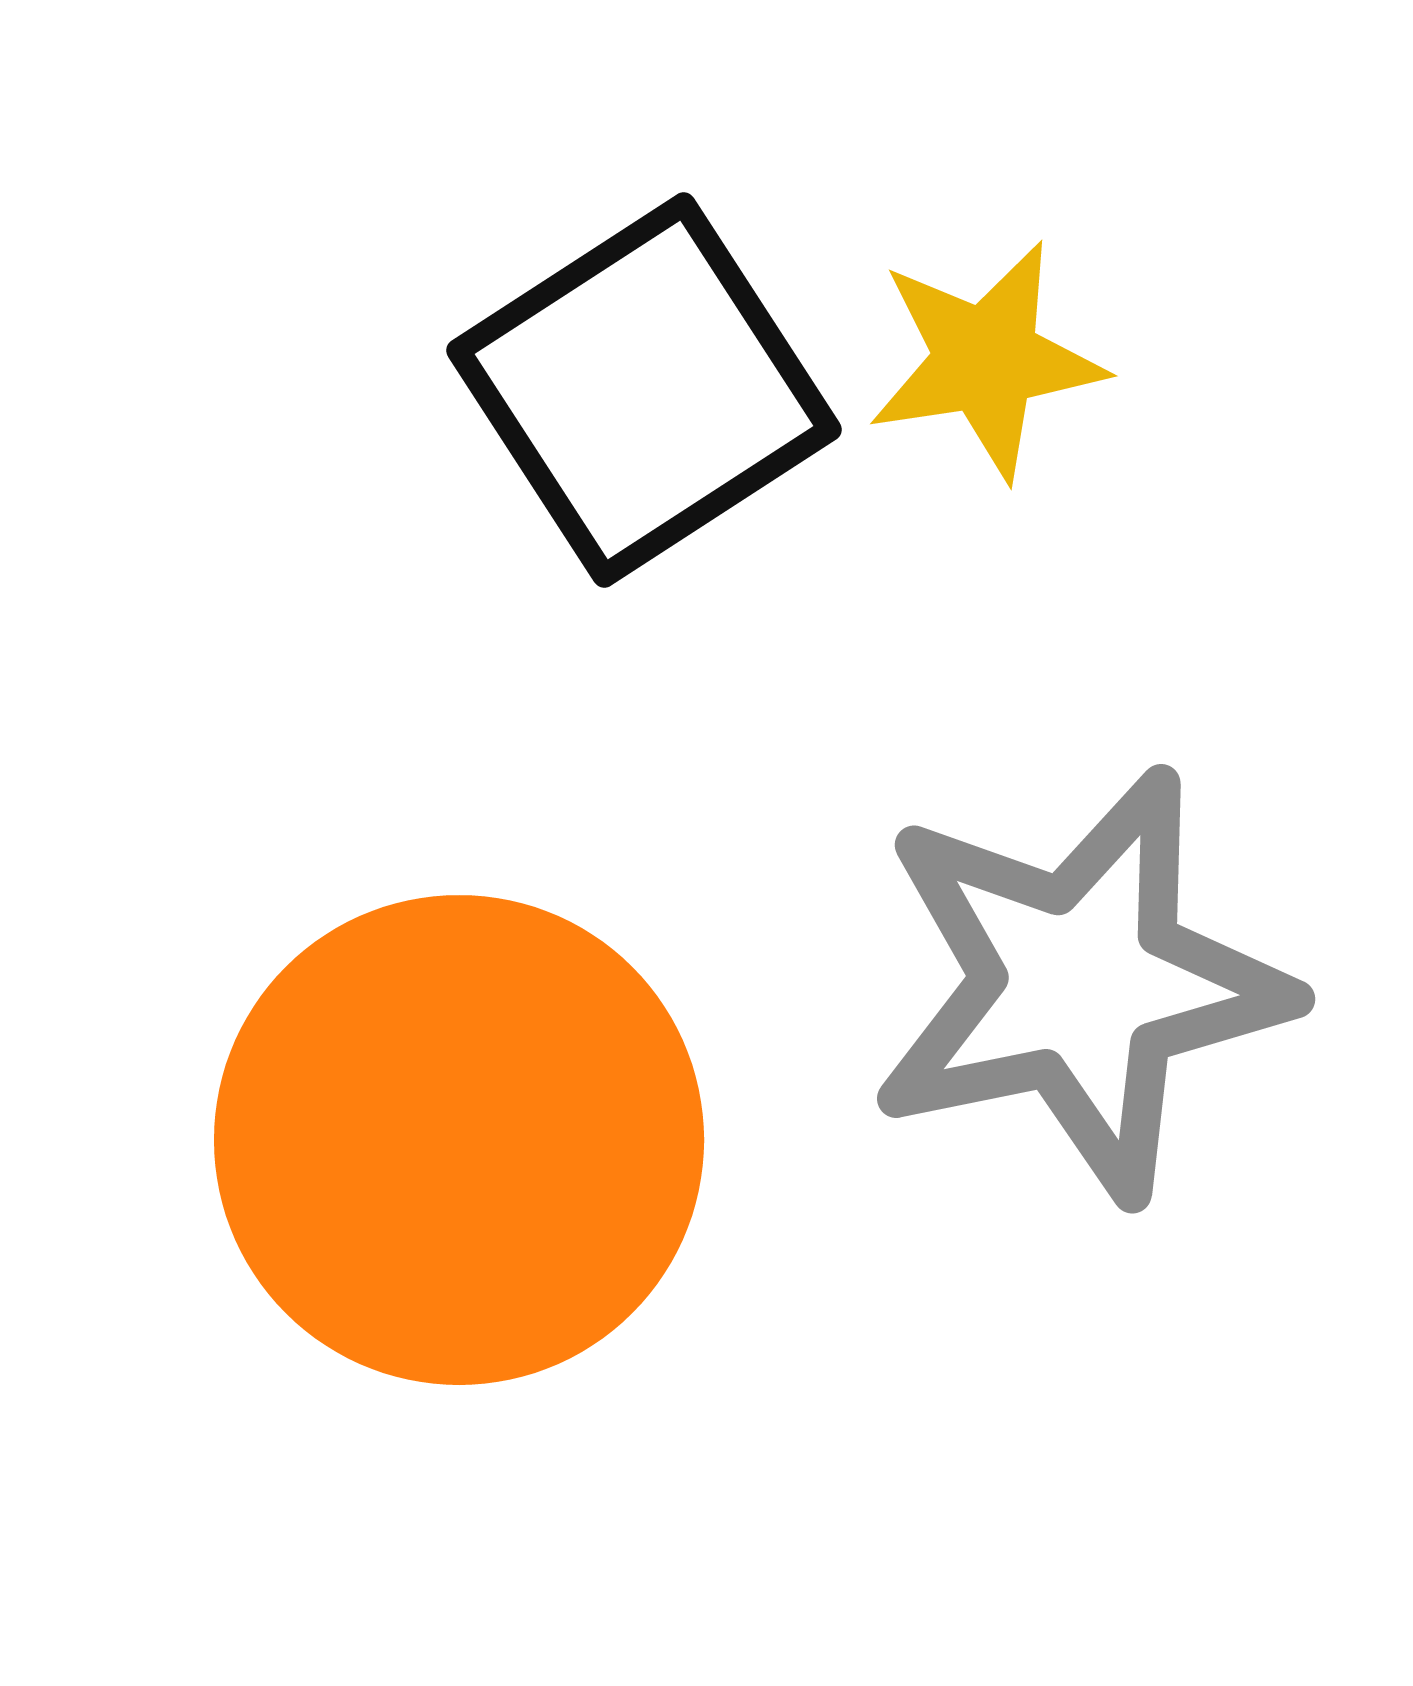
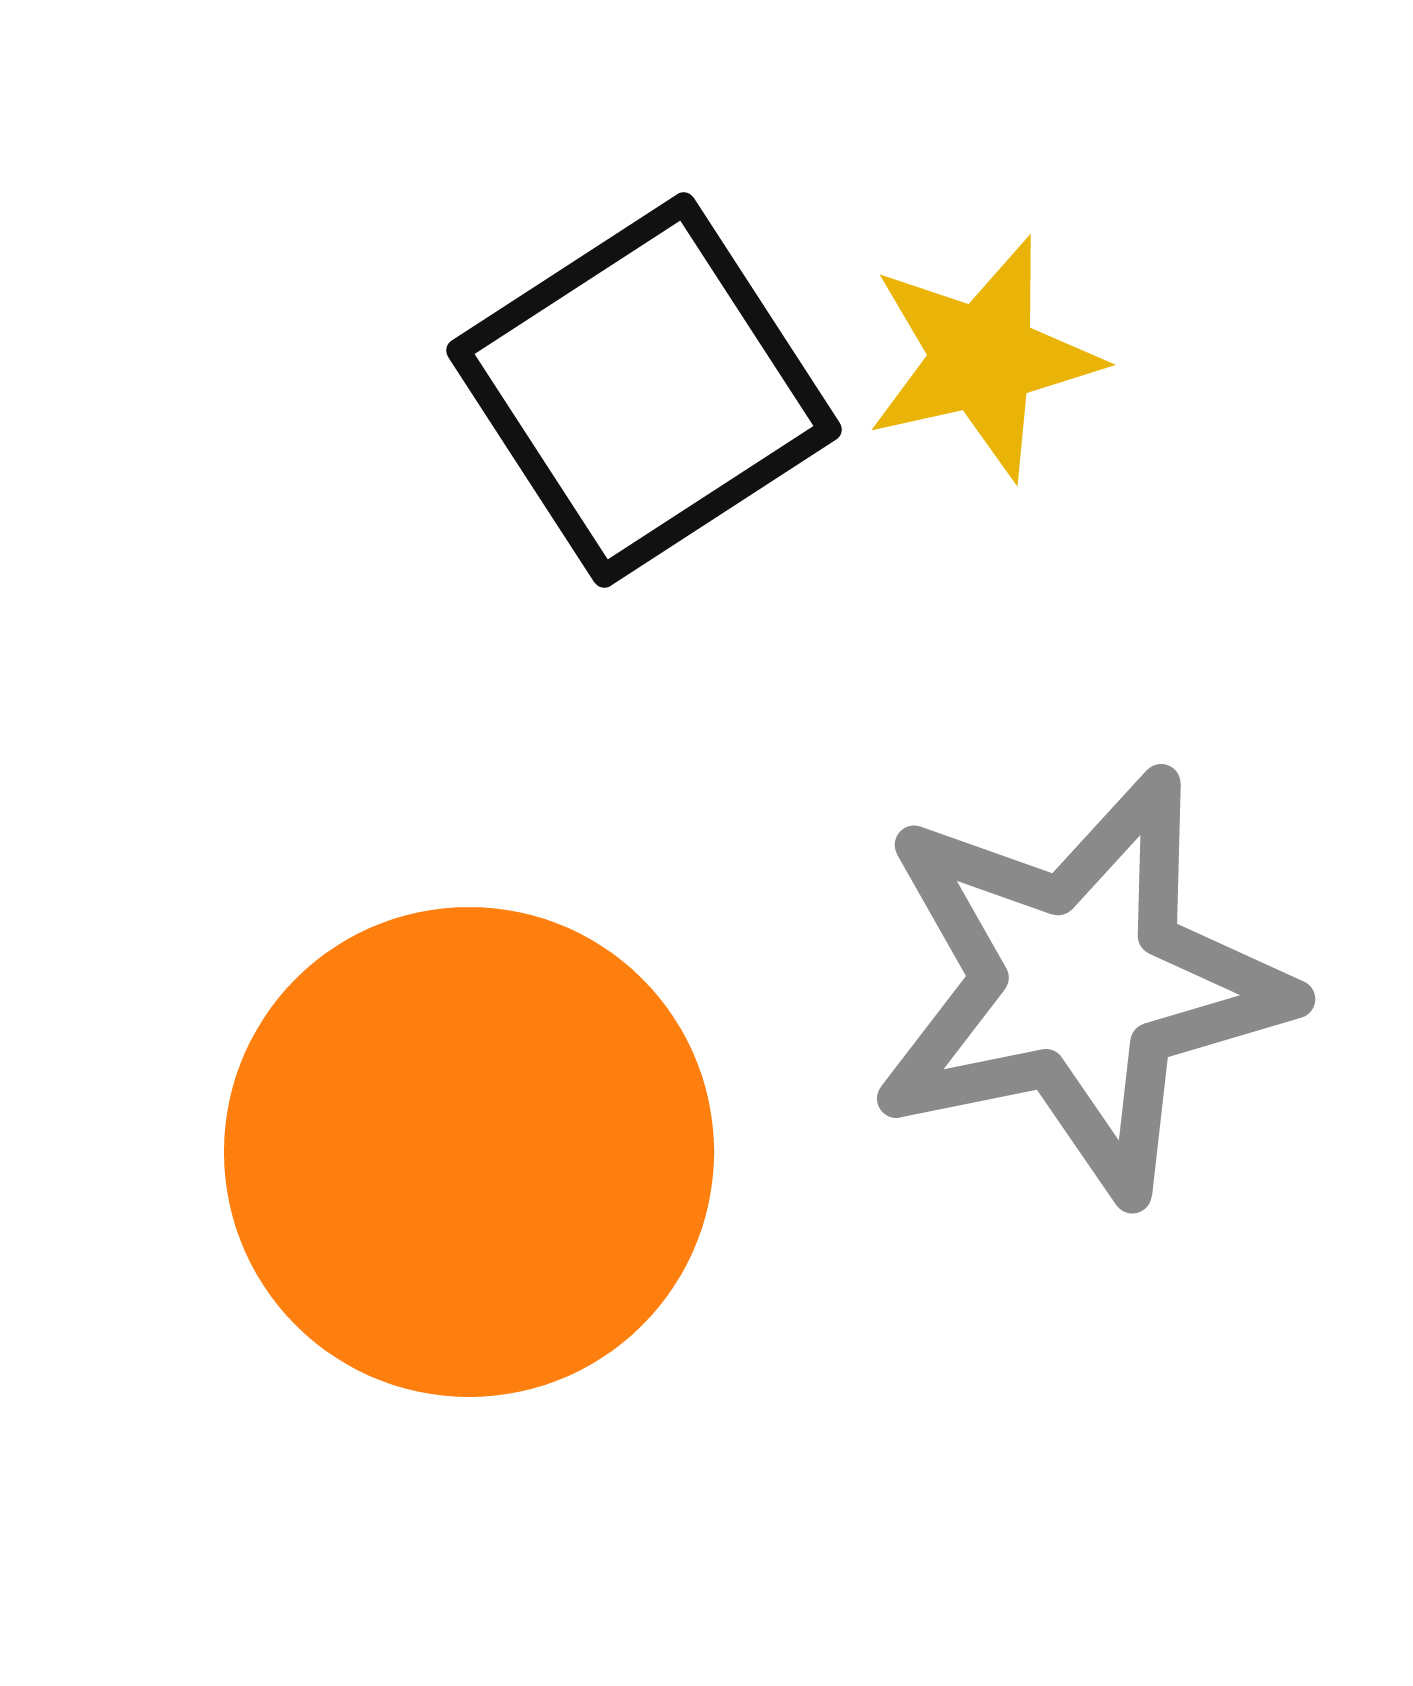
yellow star: moved 3 px left, 2 px up; rotated 4 degrees counterclockwise
orange circle: moved 10 px right, 12 px down
